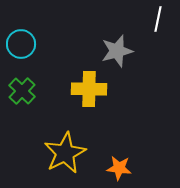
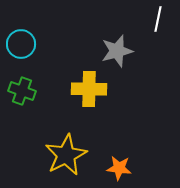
green cross: rotated 24 degrees counterclockwise
yellow star: moved 1 px right, 2 px down
